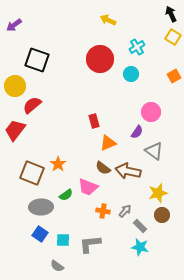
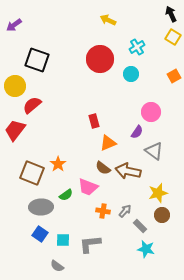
cyan star: moved 6 px right, 2 px down
